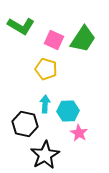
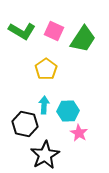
green L-shape: moved 1 px right, 5 px down
pink square: moved 9 px up
yellow pentagon: rotated 20 degrees clockwise
cyan arrow: moved 1 px left, 1 px down
